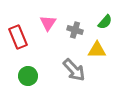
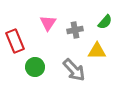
gray cross: rotated 28 degrees counterclockwise
red rectangle: moved 3 px left, 4 px down
yellow triangle: moved 1 px down
green circle: moved 7 px right, 9 px up
